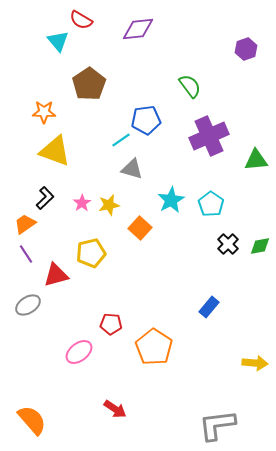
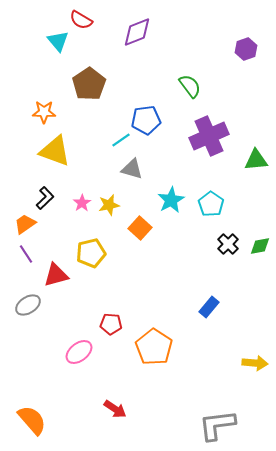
purple diamond: moved 1 px left, 3 px down; rotated 16 degrees counterclockwise
